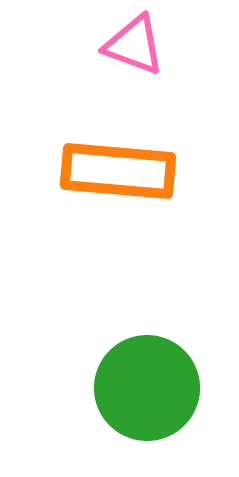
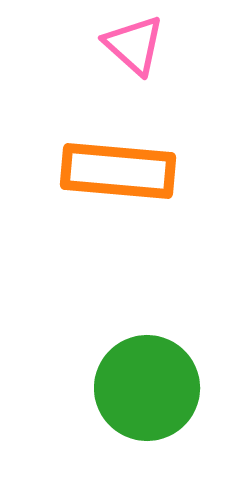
pink triangle: rotated 22 degrees clockwise
